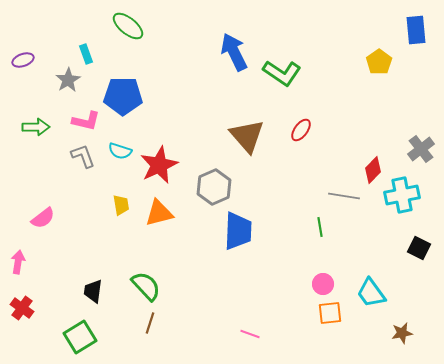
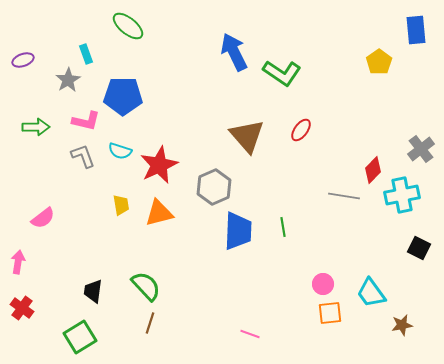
green line: moved 37 px left
brown star: moved 8 px up
